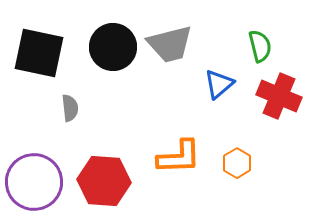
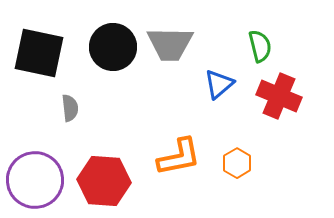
gray trapezoid: rotated 15 degrees clockwise
orange L-shape: rotated 9 degrees counterclockwise
purple circle: moved 1 px right, 2 px up
